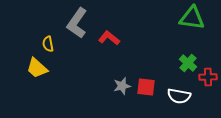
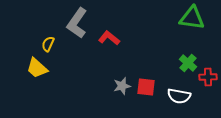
yellow semicircle: rotated 35 degrees clockwise
